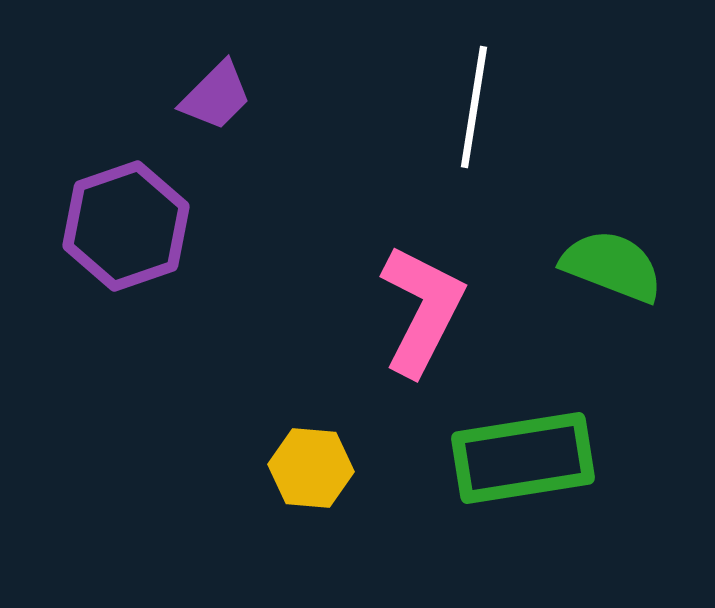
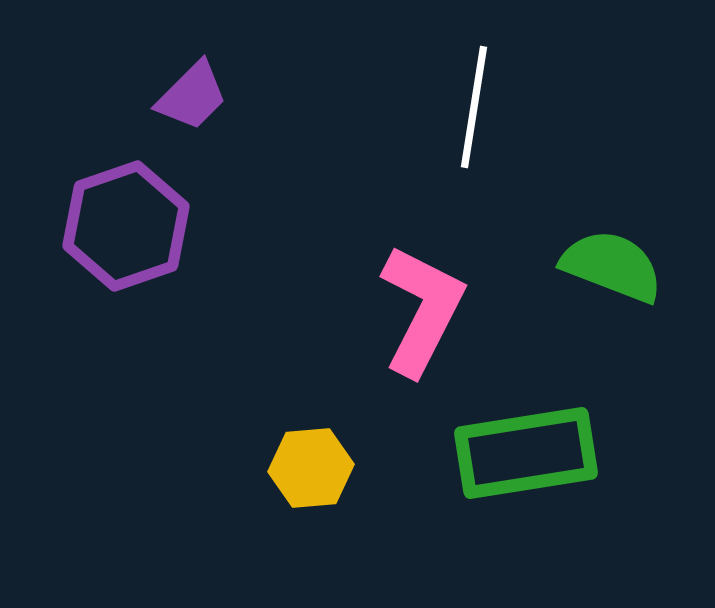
purple trapezoid: moved 24 px left
green rectangle: moved 3 px right, 5 px up
yellow hexagon: rotated 10 degrees counterclockwise
